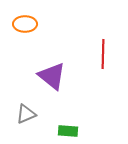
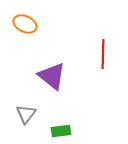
orange ellipse: rotated 25 degrees clockwise
gray triangle: rotated 30 degrees counterclockwise
green rectangle: moved 7 px left; rotated 12 degrees counterclockwise
